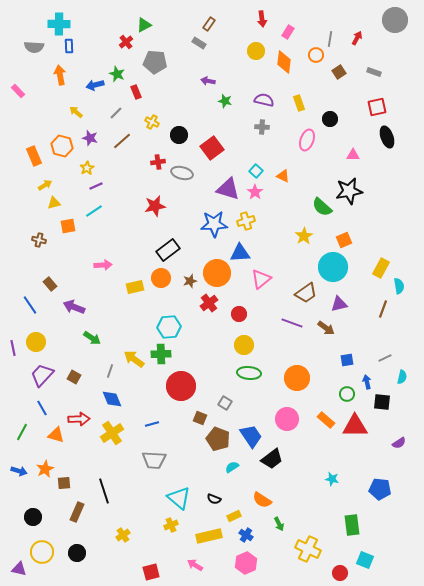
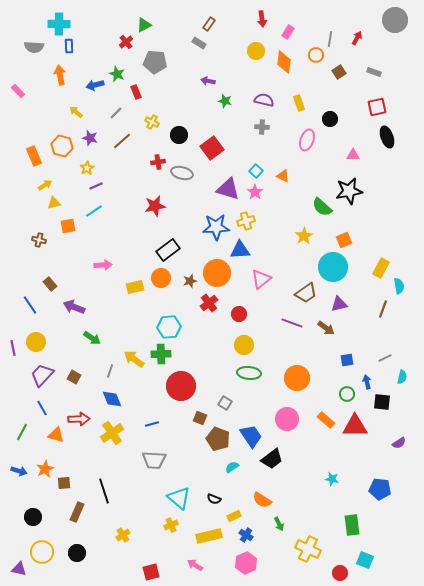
blue star at (214, 224): moved 2 px right, 3 px down
blue triangle at (240, 253): moved 3 px up
